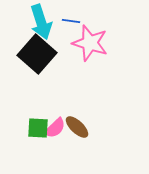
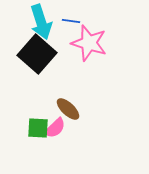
pink star: moved 1 px left
brown ellipse: moved 9 px left, 18 px up
